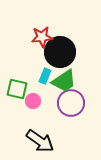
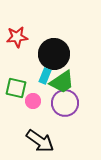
red star: moved 25 px left
black circle: moved 6 px left, 2 px down
green trapezoid: moved 2 px left, 1 px down
green square: moved 1 px left, 1 px up
purple circle: moved 6 px left
